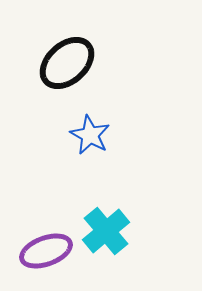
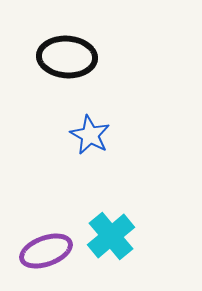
black ellipse: moved 6 px up; rotated 46 degrees clockwise
cyan cross: moved 5 px right, 5 px down
